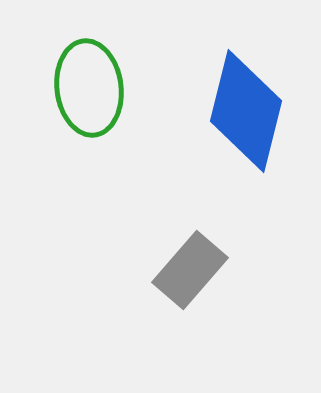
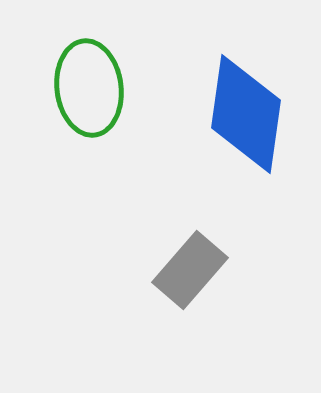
blue diamond: moved 3 px down; rotated 6 degrees counterclockwise
